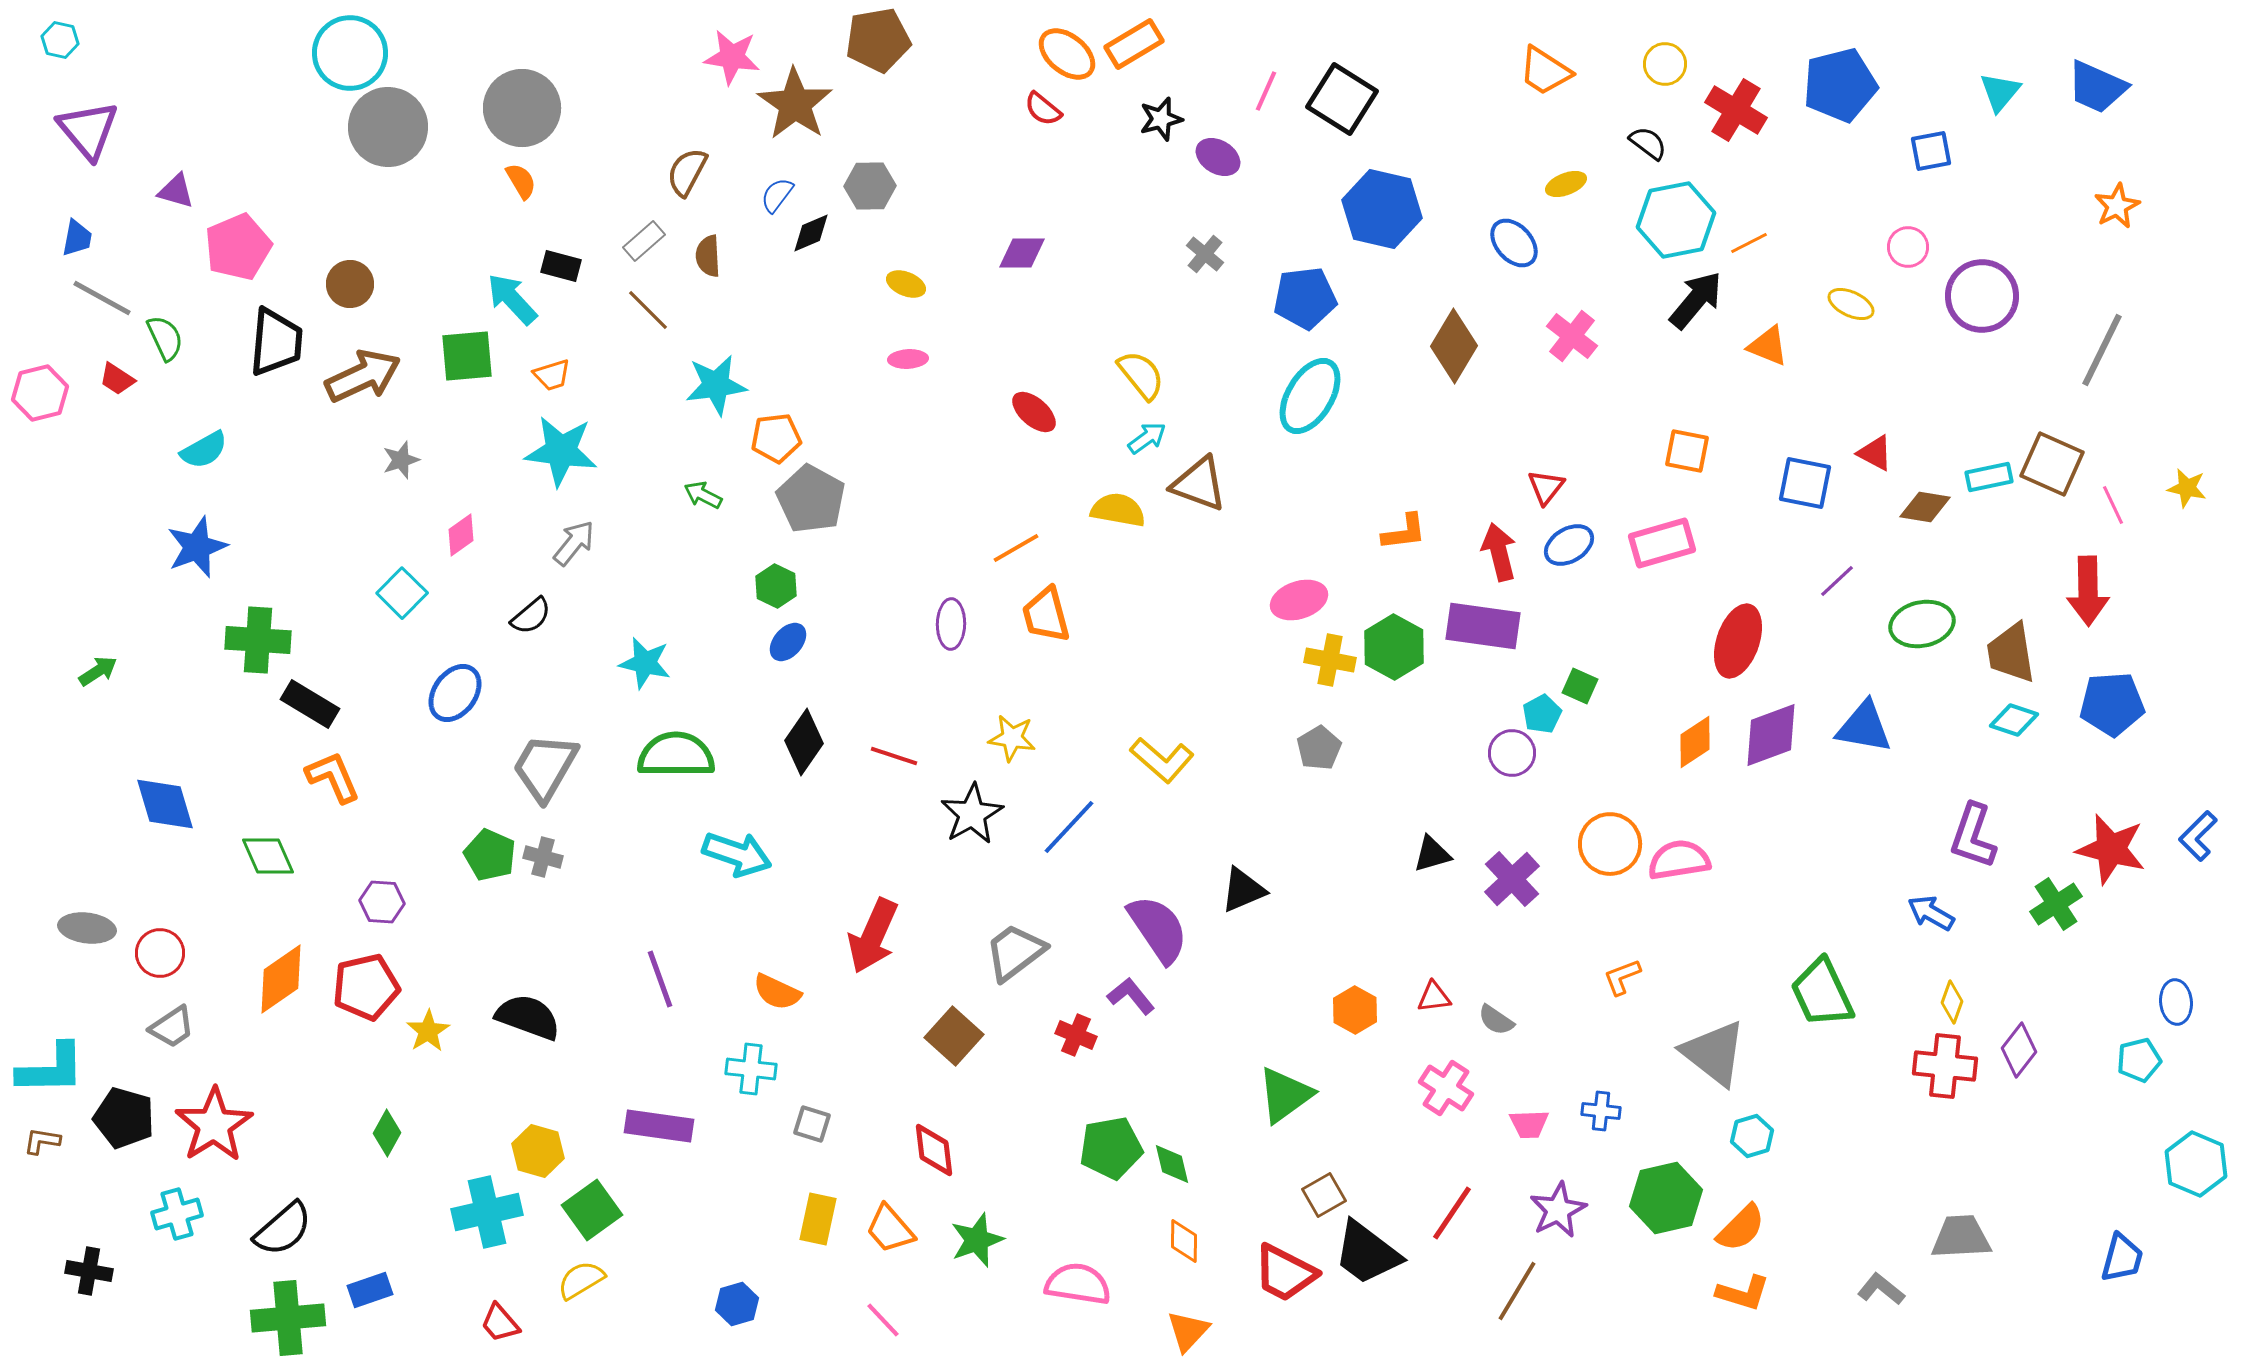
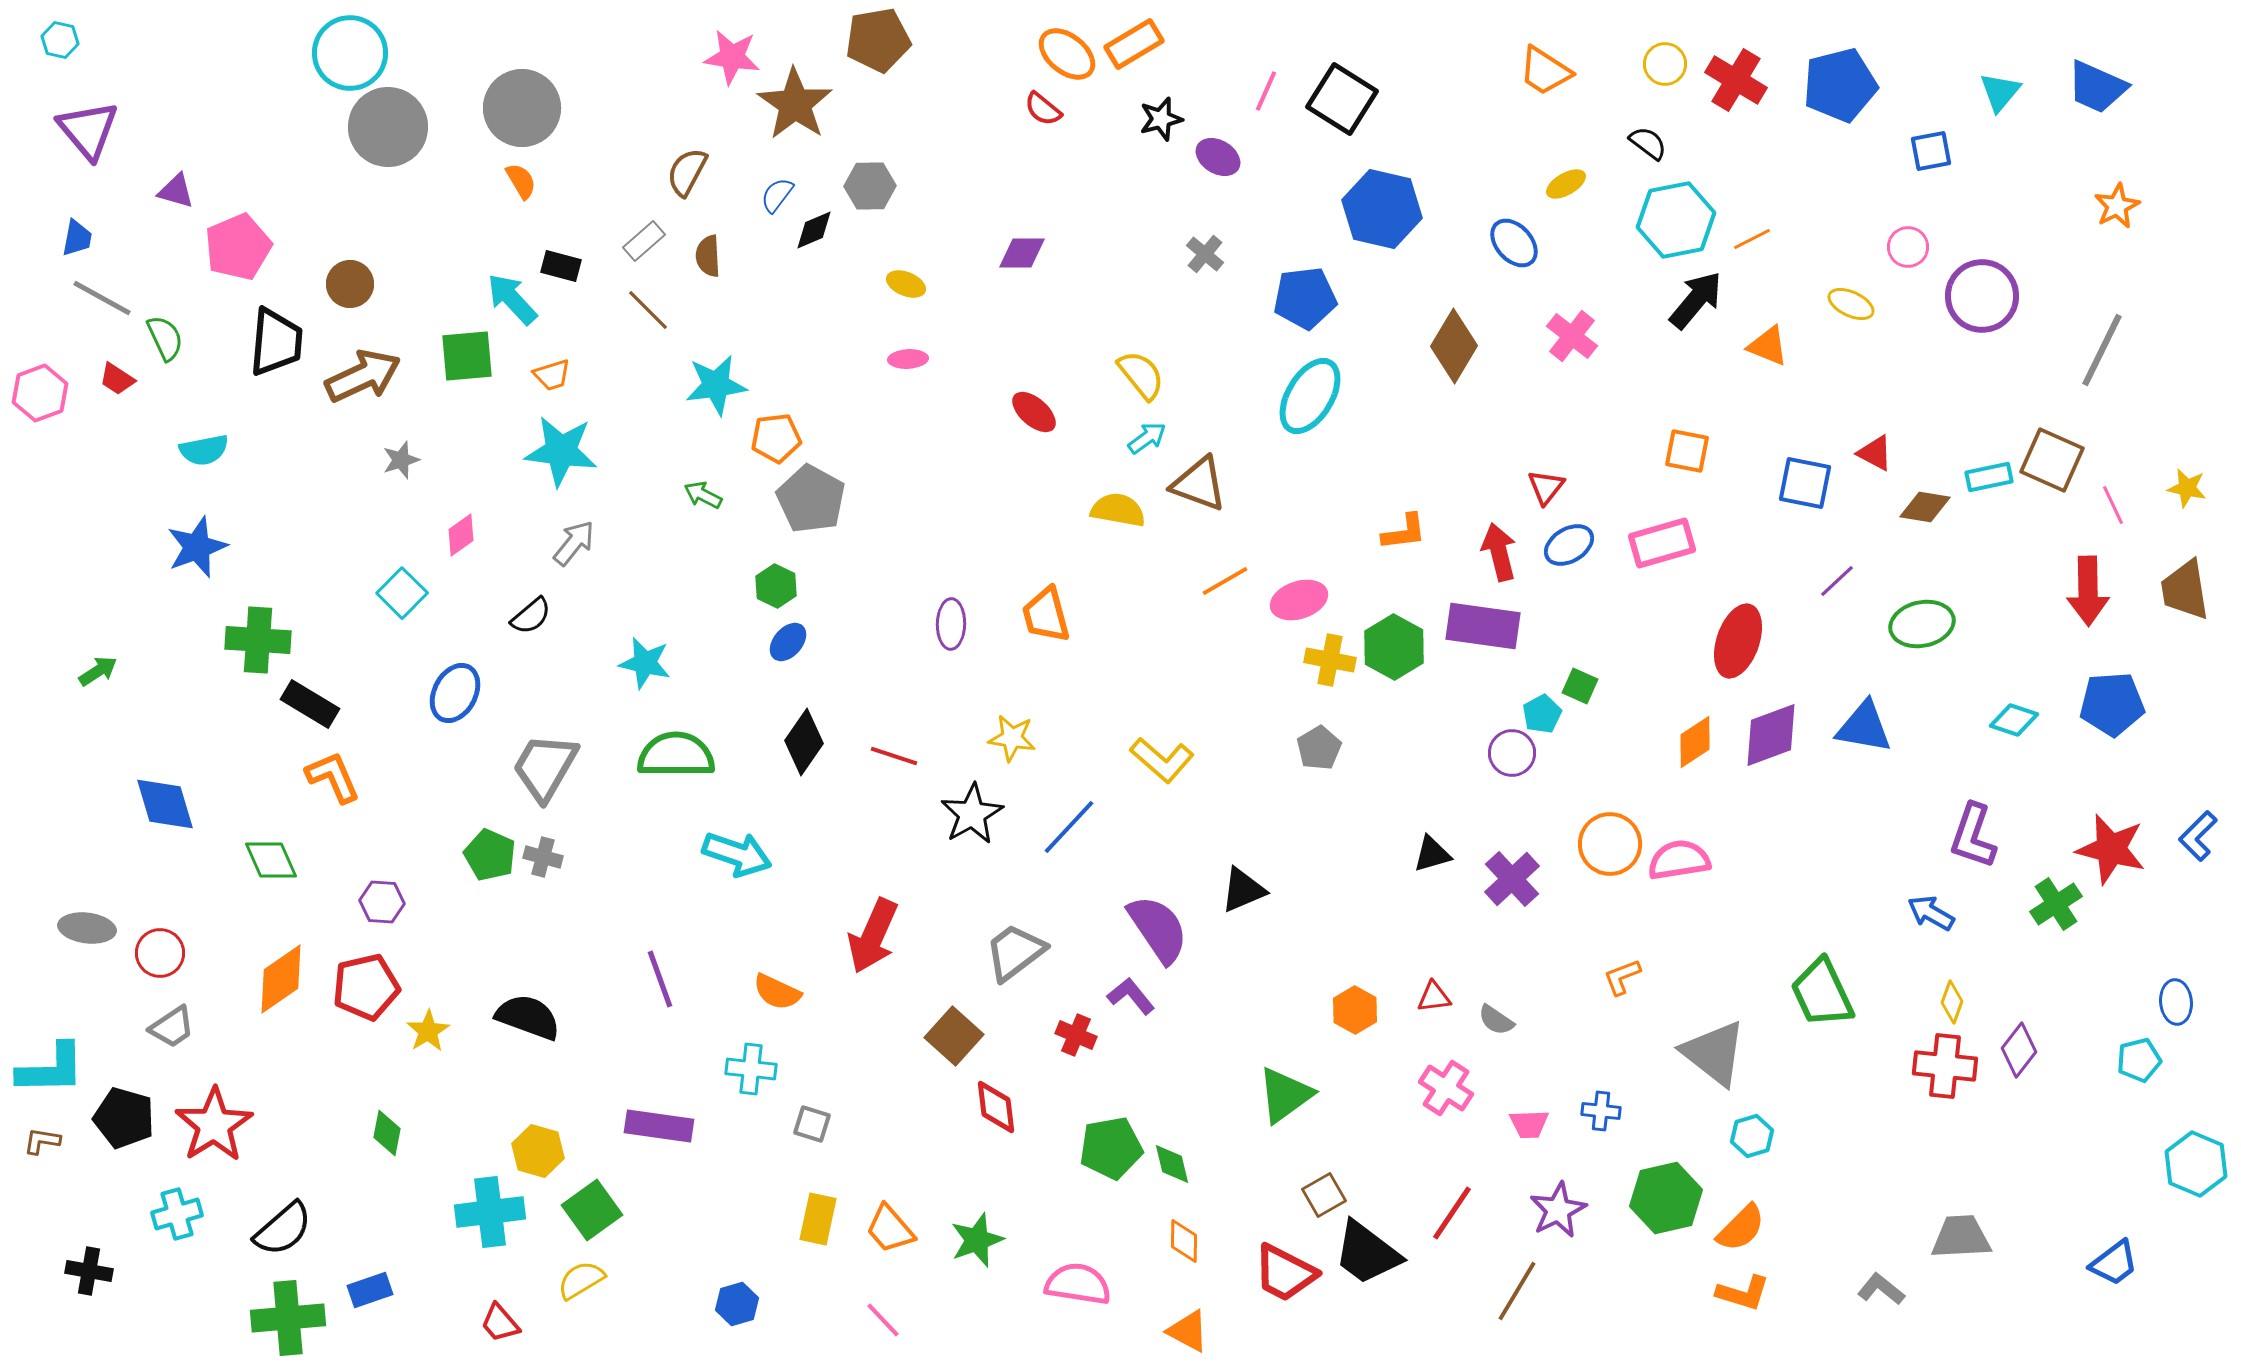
red cross at (1736, 110): moved 30 px up
yellow ellipse at (1566, 184): rotated 9 degrees counterclockwise
black diamond at (811, 233): moved 3 px right, 3 px up
orange line at (1749, 243): moved 3 px right, 4 px up
pink hexagon at (40, 393): rotated 6 degrees counterclockwise
cyan semicircle at (204, 450): rotated 18 degrees clockwise
brown square at (2052, 464): moved 4 px up
orange line at (1016, 548): moved 209 px right, 33 px down
brown trapezoid at (2011, 653): moved 174 px right, 63 px up
blue ellipse at (455, 693): rotated 8 degrees counterclockwise
green diamond at (268, 856): moved 3 px right, 4 px down
green diamond at (387, 1133): rotated 18 degrees counterclockwise
red diamond at (934, 1150): moved 62 px right, 43 px up
cyan cross at (487, 1212): moved 3 px right; rotated 6 degrees clockwise
blue trapezoid at (2122, 1258): moved 8 px left, 5 px down; rotated 38 degrees clockwise
orange triangle at (1188, 1331): rotated 45 degrees counterclockwise
